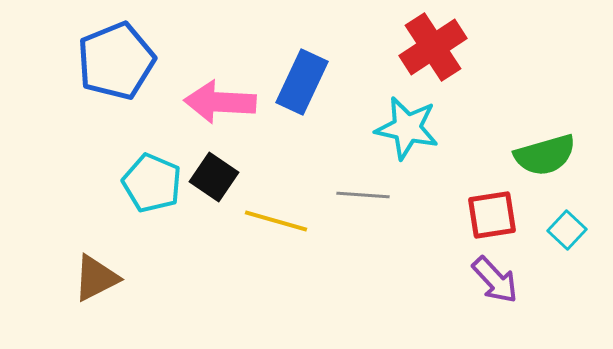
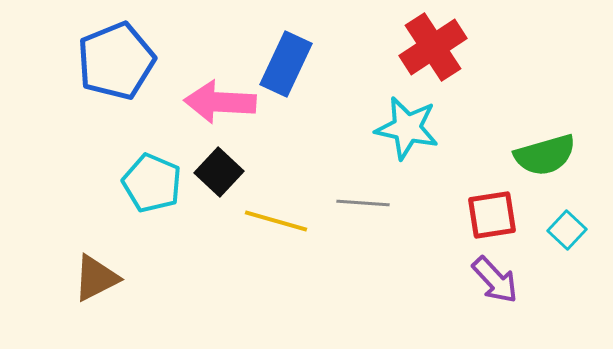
blue rectangle: moved 16 px left, 18 px up
black square: moved 5 px right, 5 px up; rotated 9 degrees clockwise
gray line: moved 8 px down
